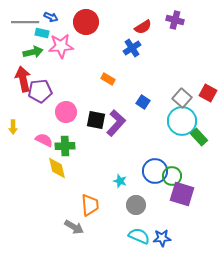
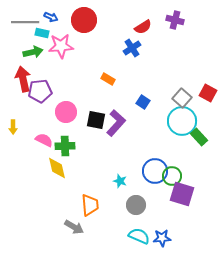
red circle: moved 2 px left, 2 px up
